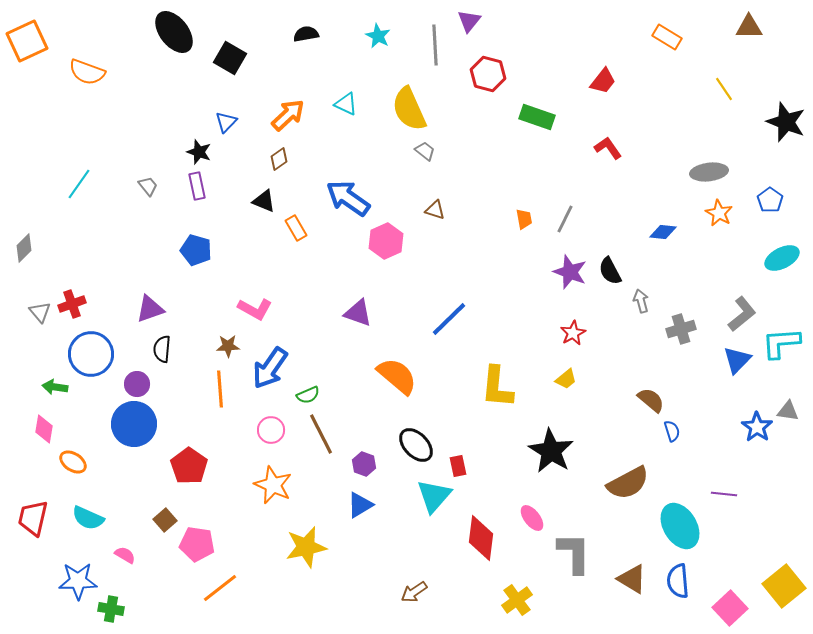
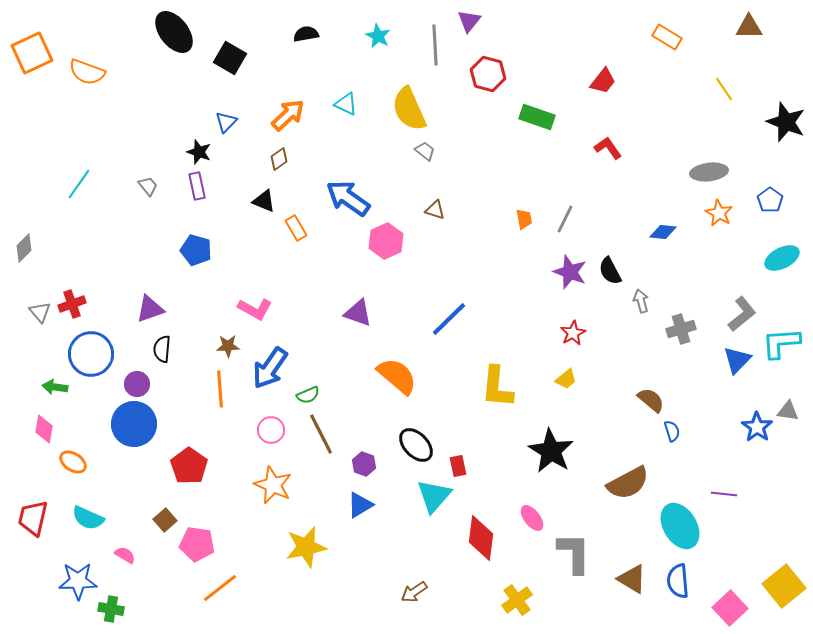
orange square at (27, 41): moved 5 px right, 12 px down
